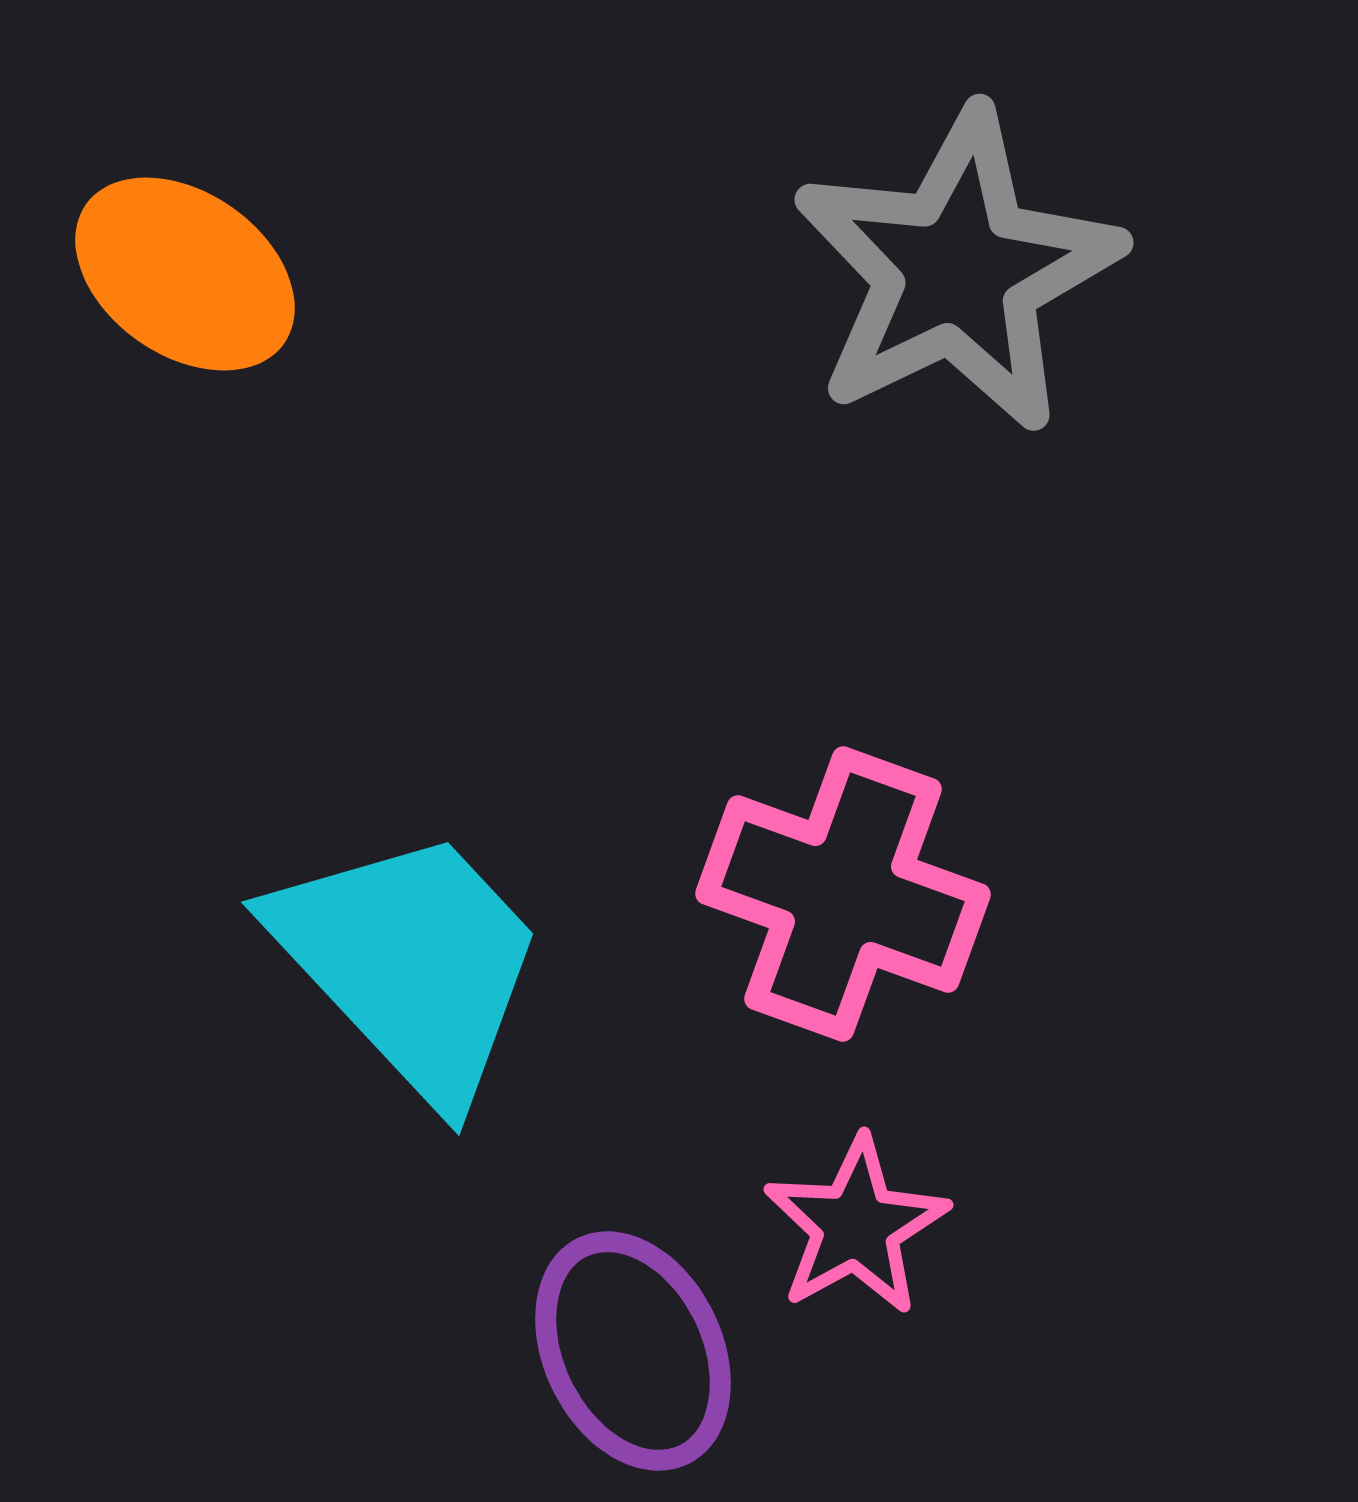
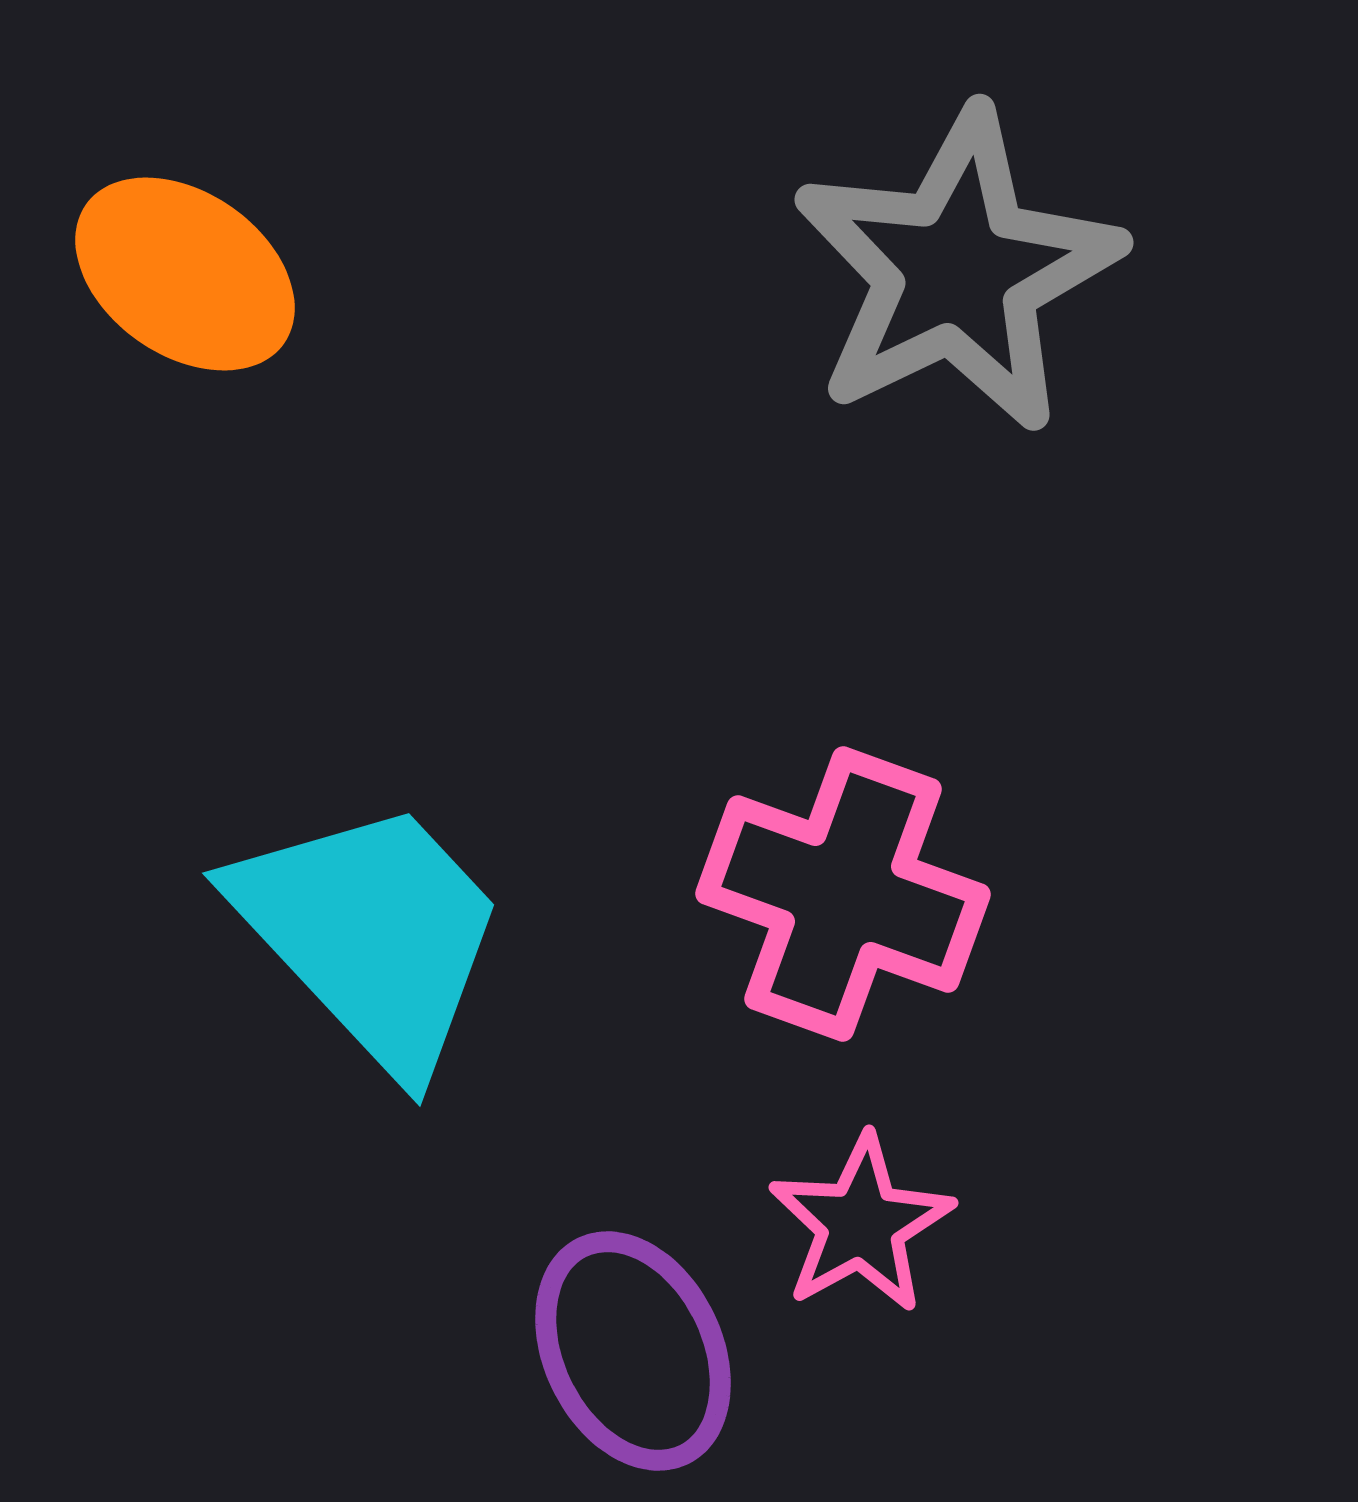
cyan trapezoid: moved 39 px left, 29 px up
pink star: moved 5 px right, 2 px up
